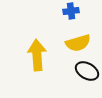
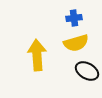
blue cross: moved 3 px right, 7 px down
yellow semicircle: moved 2 px left
